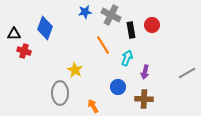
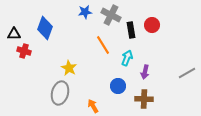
yellow star: moved 6 px left, 2 px up
blue circle: moved 1 px up
gray ellipse: rotated 15 degrees clockwise
